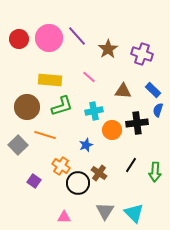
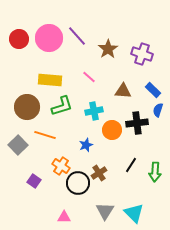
brown cross: rotated 21 degrees clockwise
